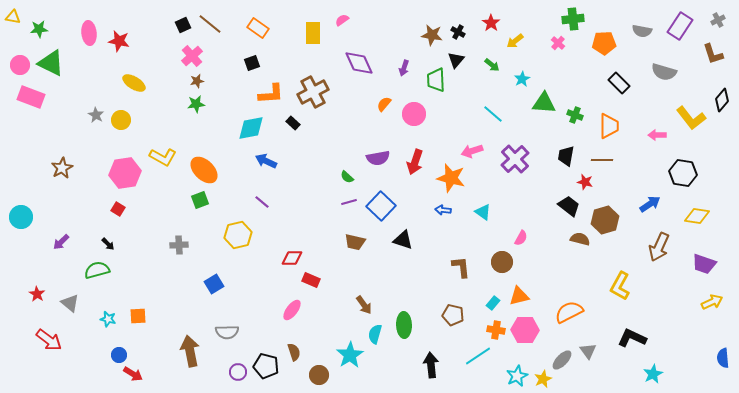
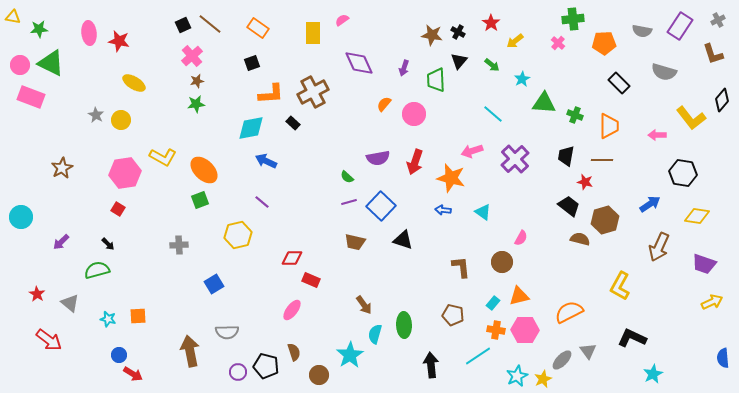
black triangle at (456, 60): moved 3 px right, 1 px down
